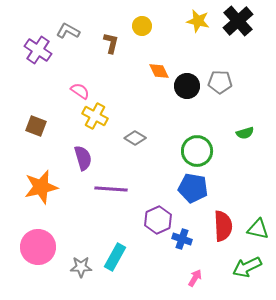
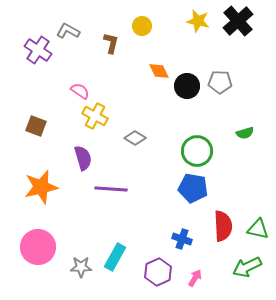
purple hexagon: moved 52 px down
